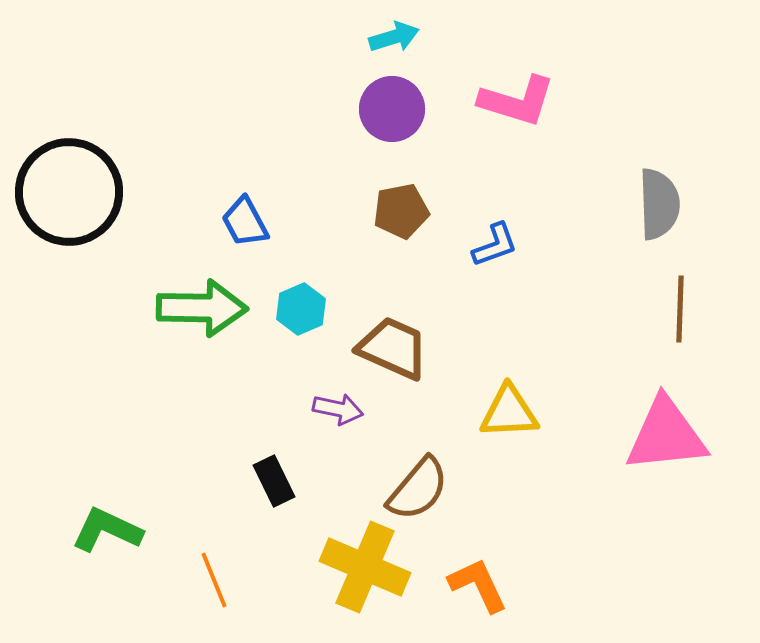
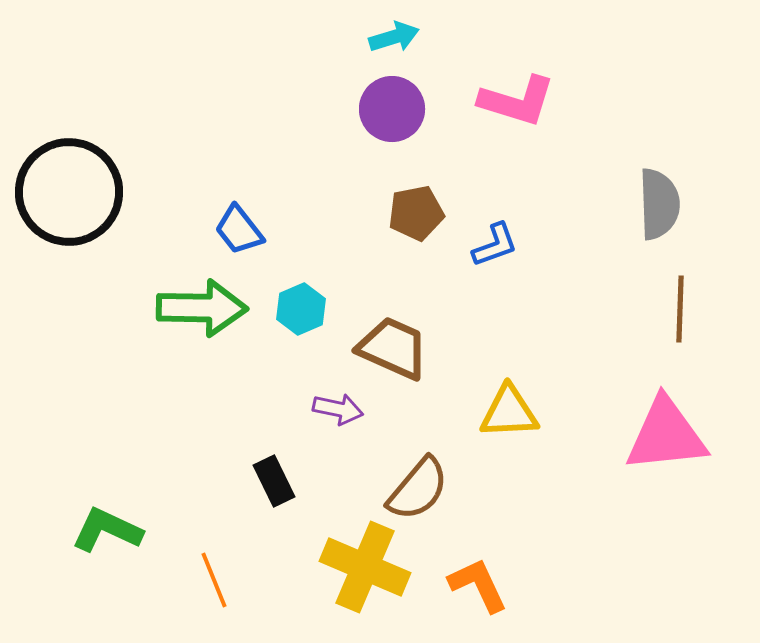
brown pentagon: moved 15 px right, 2 px down
blue trapezoid: moved 6 px left, 8 px down; rotated 10 degrees counterclockwise
